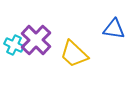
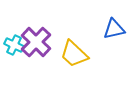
blue triangle: rotated 20 degrees counterclockwise
purple cross: moved 2 px down
